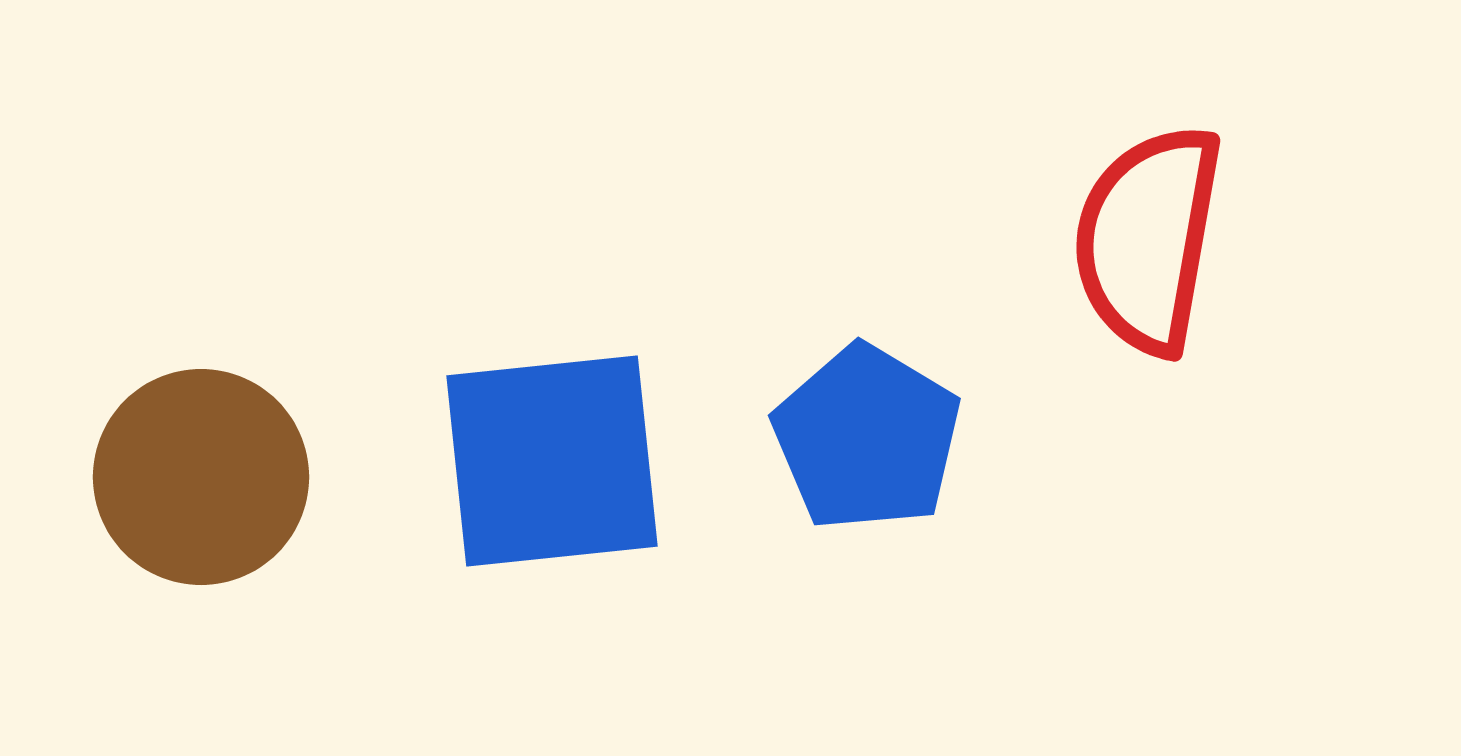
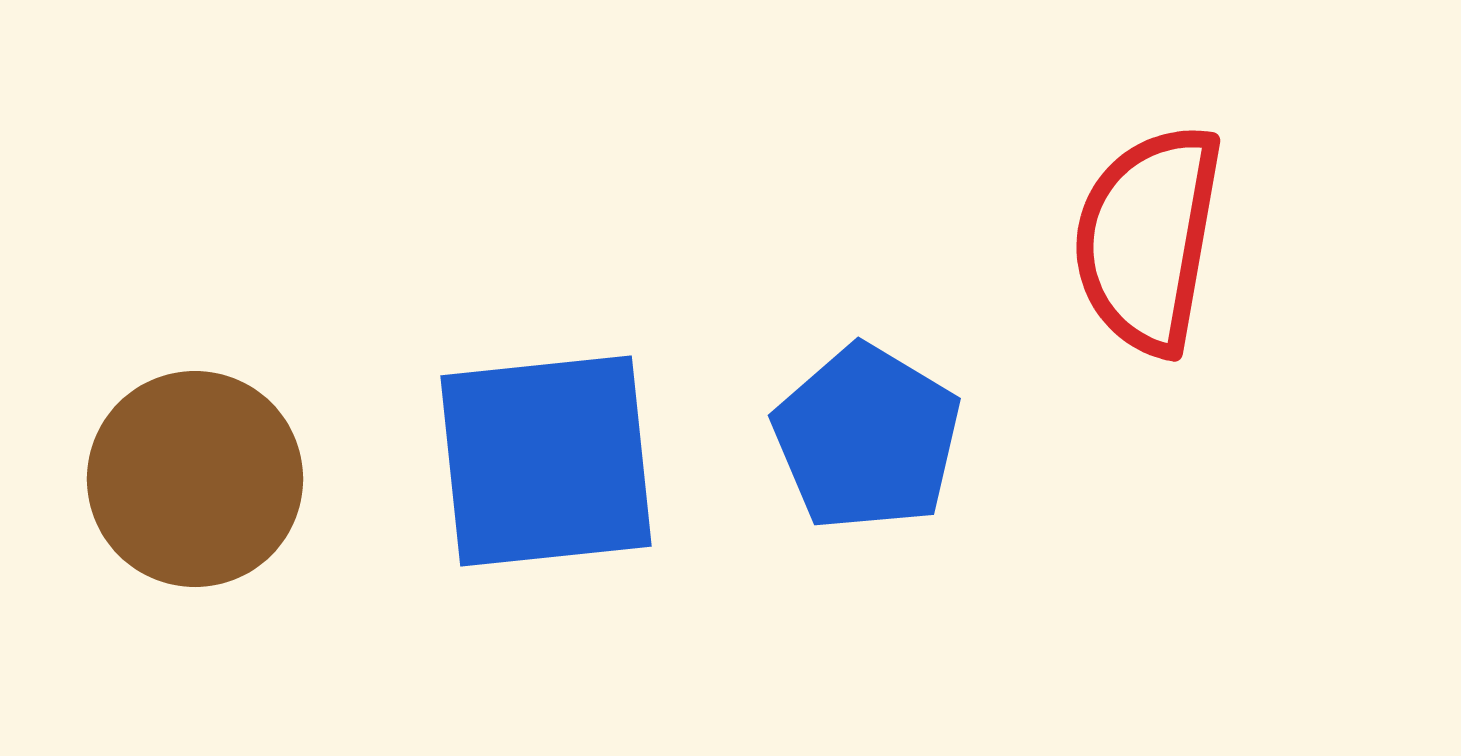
blue square: moved 6 px left
brown circle: moved 6 px left, 2 px down
